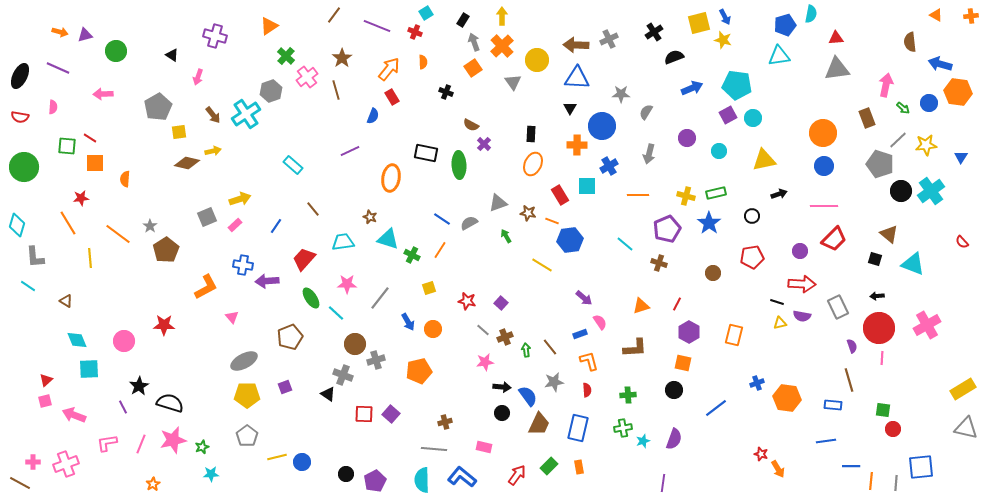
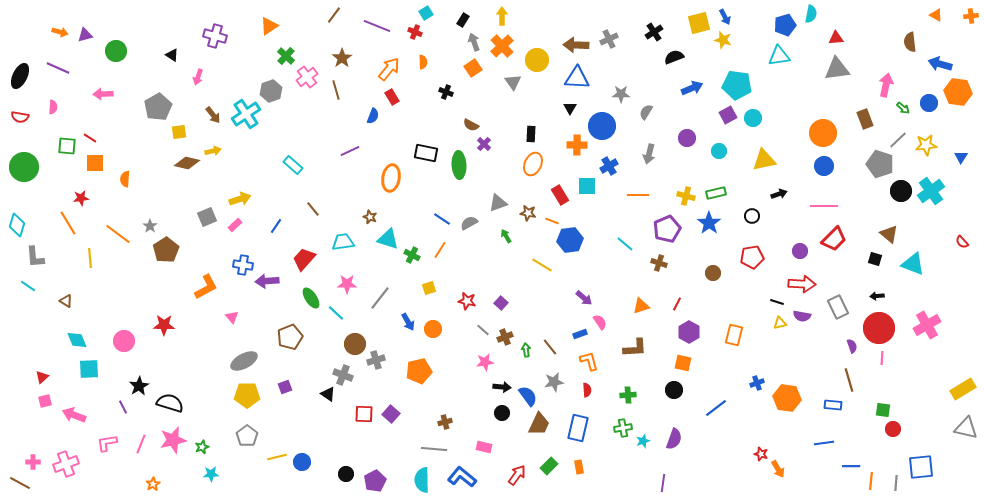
brown rectangle at (867, 118): moved 2 px left, 1 px down
red triangle at (46, 380): moved 4 px left, 3 px up
blue line at (826, 441): moved 2 px left, 2 px down
